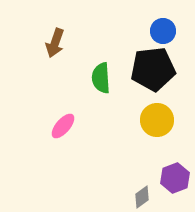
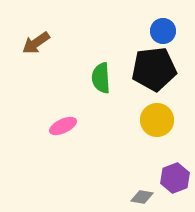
brown arrow: moved 19 px left; rotated 36 degrees clockwise
black pentagon: moved 1 px right
pink ellipse: rotated 24 degrees clockwise
gray diamond: rotated 45 degrees clockwise
